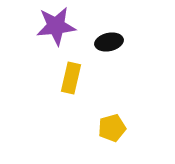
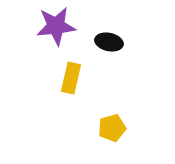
black ellipse: rotated 24 degrees clockwise
